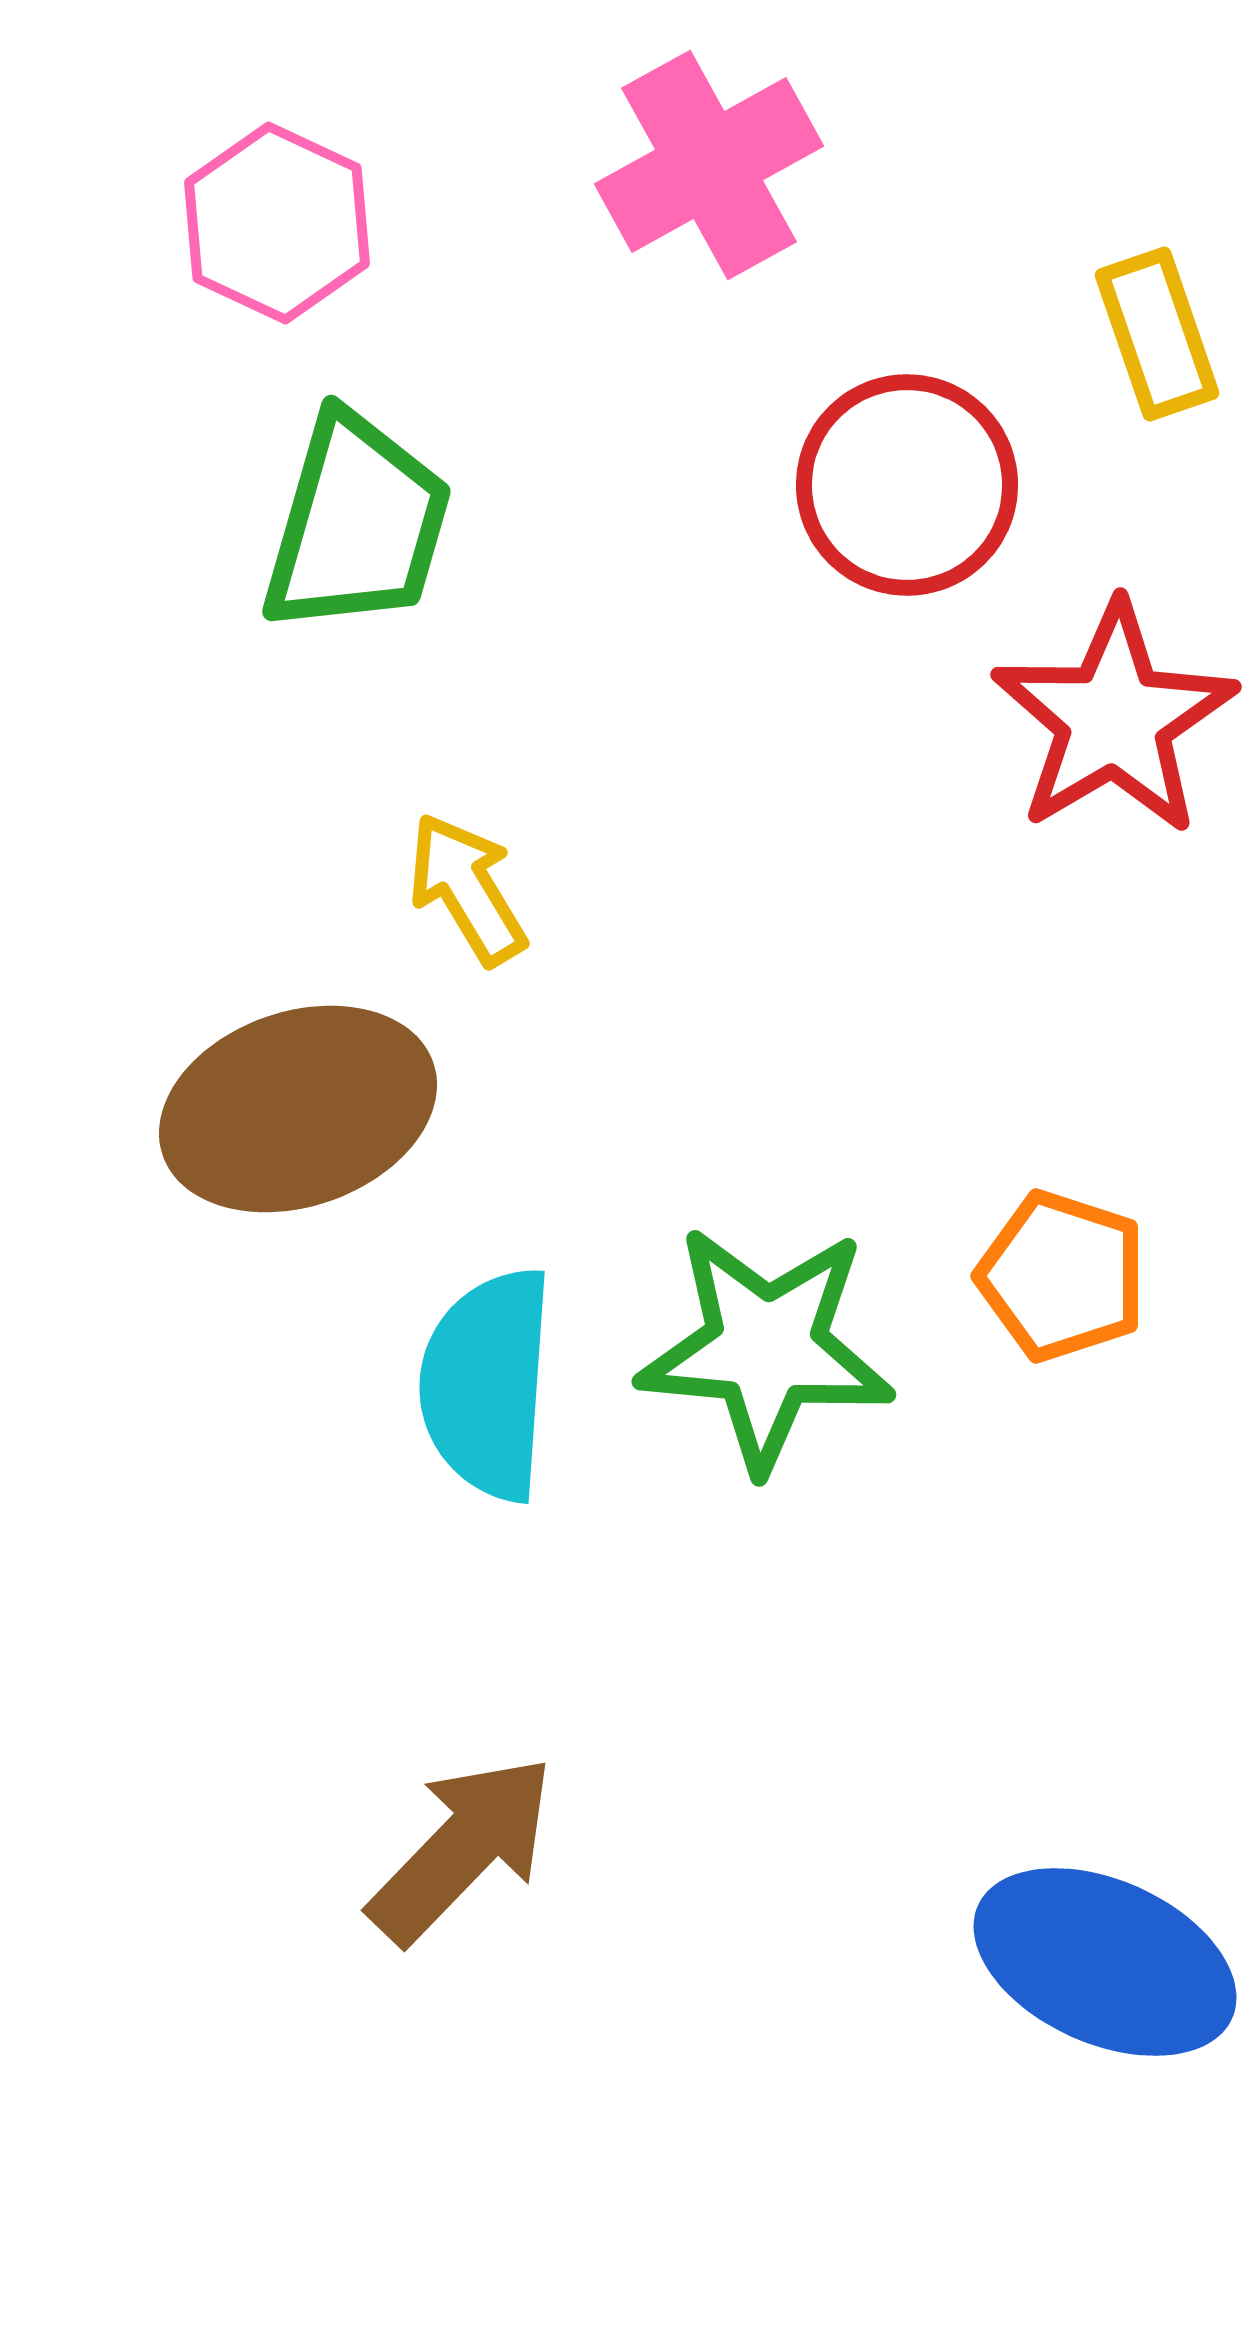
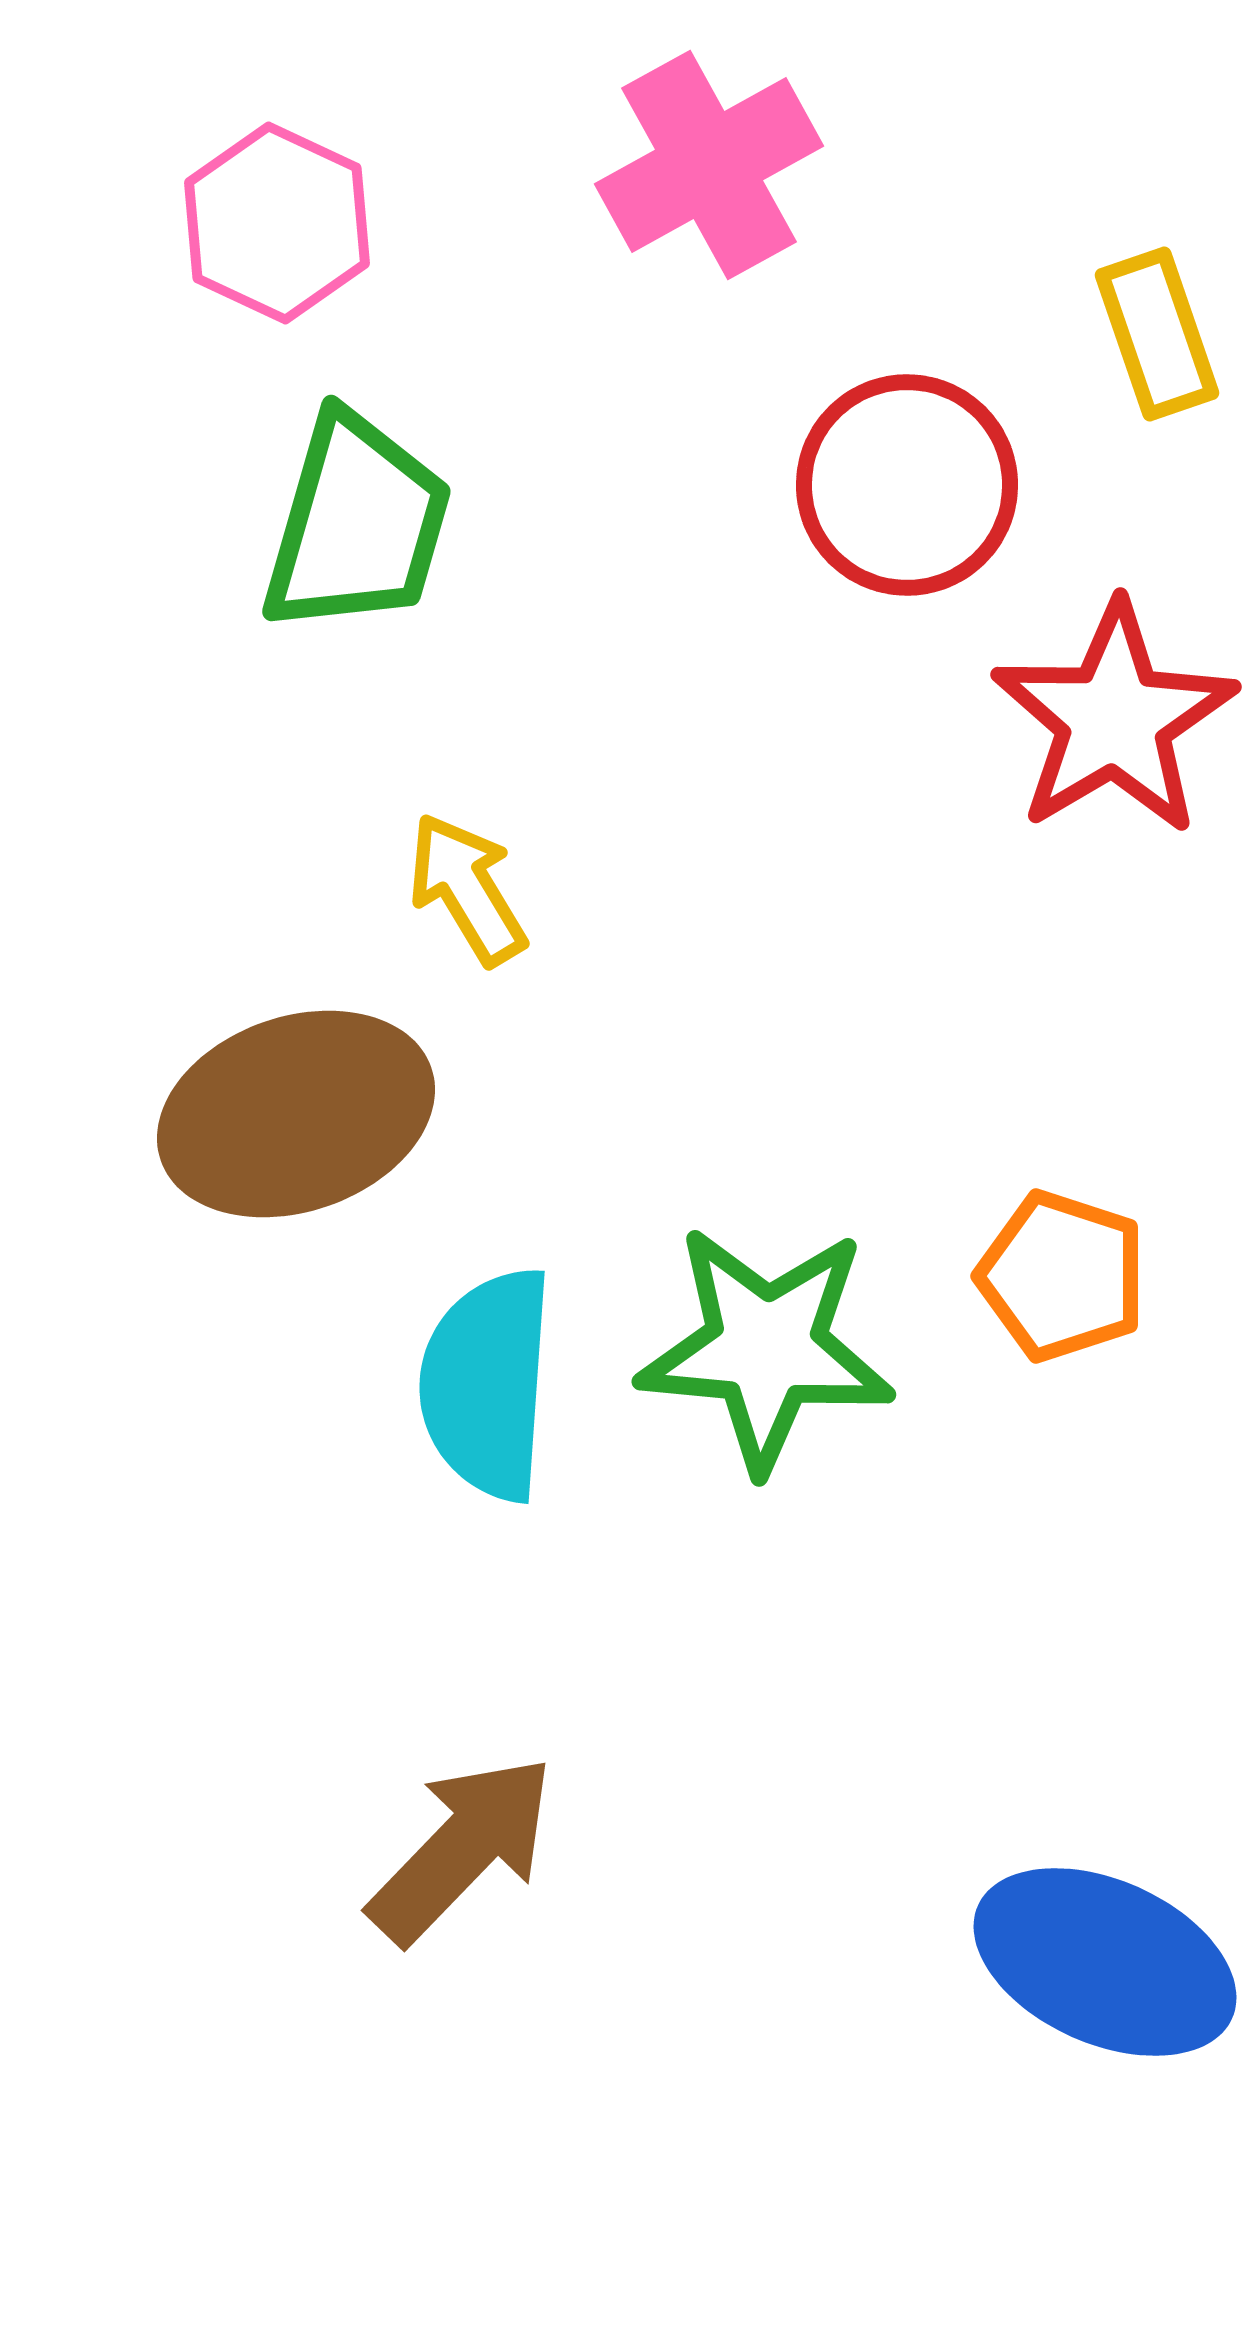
brown ellipse: moved 2 px left, 5 px down
